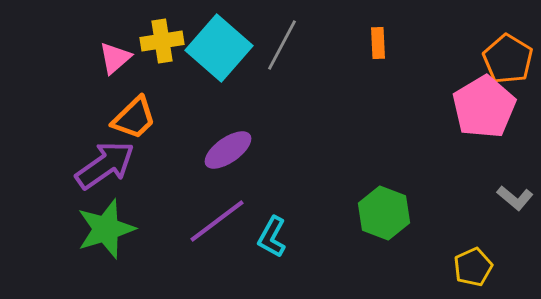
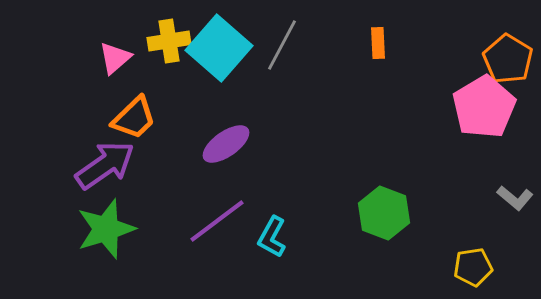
yellow cross: moved 7 px right
purple ellipse: moved 2 px left, 6 px up
yellow pentagon: rotated 15 degrees clockwise
